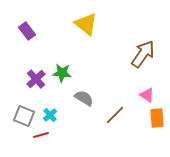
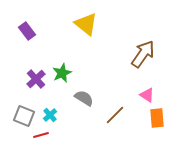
green star: rotated 30 degrees counterclockwise
